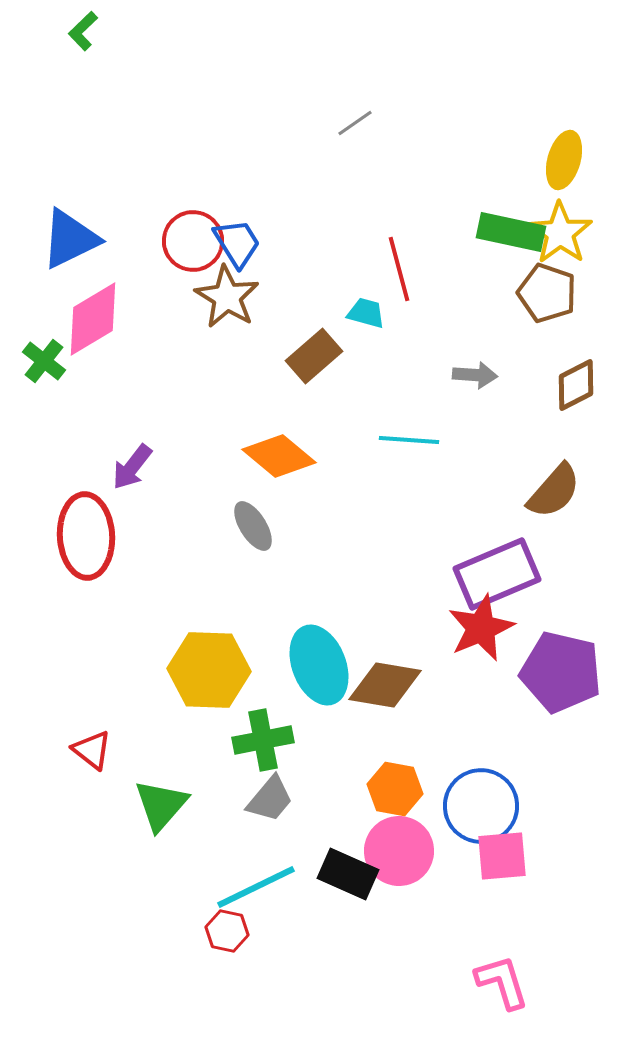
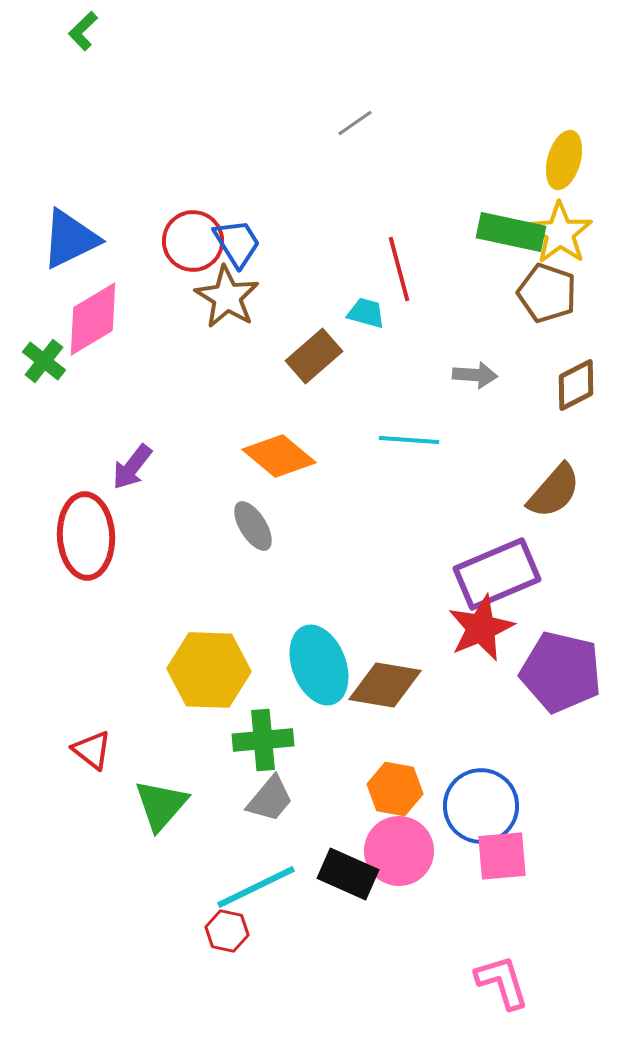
green cross at (263, 740): rotated 6 degrees clockwise
